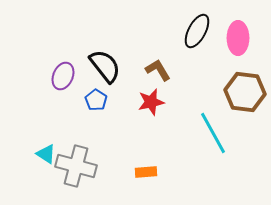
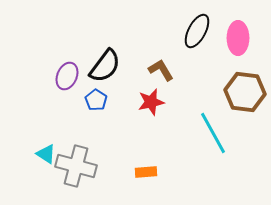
black semicircle: rotated 75 degrees clockwise
brown L-shape: moved 3 px right
purple ellipse: moved 4 px right
